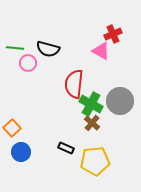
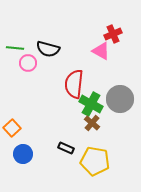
gray circle: moved 2 px up
blue circle: moved 2 px right, 2 px down
yellow pentagon: rotated 16 degrees clockwise
